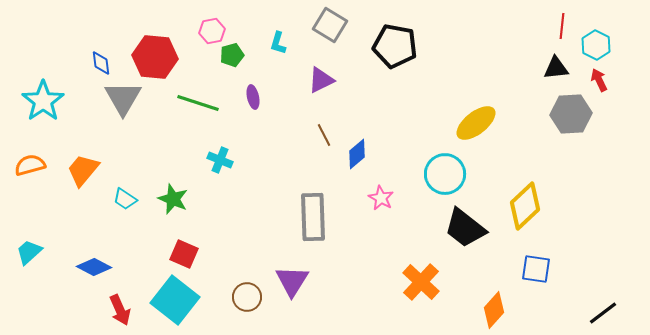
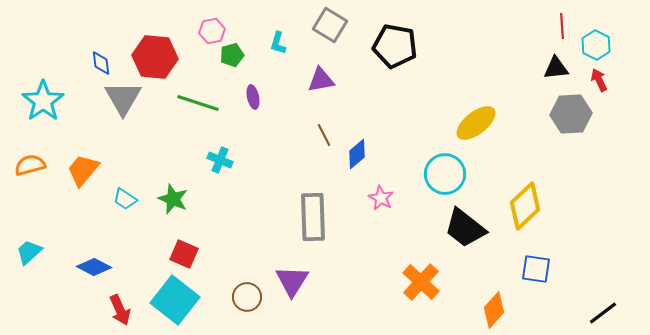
red line at (562, 26): rotated 10 degrees counterclockwise
purple triangle at (321, 80): rotated 16 degrees clockwise
